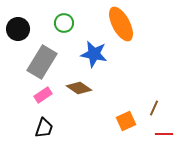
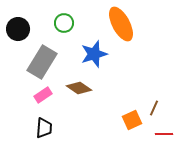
blue star: rotated 28 degrees counterclockwise
orange square: moved 6 px right, 1 px up
black trapezoid: rotated 15 degrees counterclockwise
